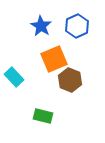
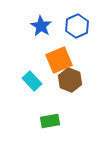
orange square: moved 5 px right, 1 px down
cyan rectangle: moved 18 px right, 4 px down
green rectangle: moved 7 px right, 5 px down; rotated 24 degrees counterclockwise
